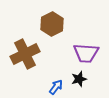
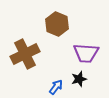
brown hexagon: moved 5 px right; rotated 10 degrees counterclockwise
